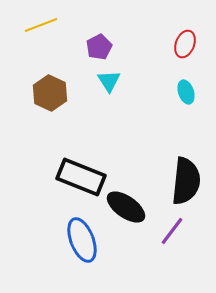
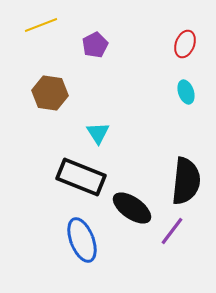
purple pentagon: moved 4 px left, 2 px up
cyan triangle: moved 11 px left, 52 px down
brown hexagon: rotated 16 degrees counterclockwise
black ellipse: moved 6 px right, 1 px down
